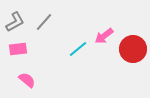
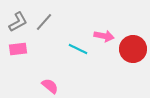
gray L-shape: moved 3 px right
pink arrow: rotated 132 degrees counterclockwise
cyan line: rotated 66 degrees clockwise
pink semicircle: moved 23 px right, 6 px down
